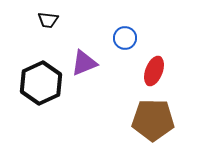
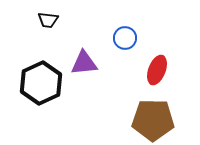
purple triangle: rotated 16 degrees clockwise
red ellipse: moved 3 px right, 1 px up
